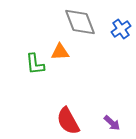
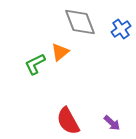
orange triangle: rotated 36 degrees counterclockwise
green L-shape: rotated 70 degrees clockwise
